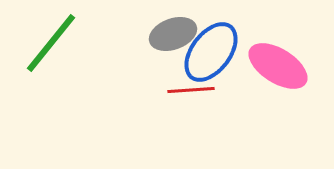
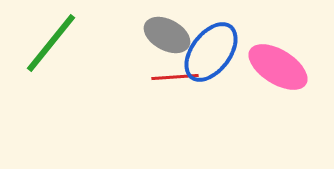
gray ellipse: moved 6 px left, 1 px down; rotated 48 degrees clockwise
pink ellipse: moved 1 px down
red line: moved 16 px left, 13 px up
